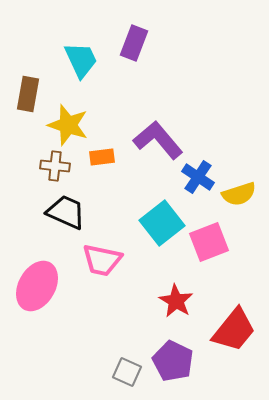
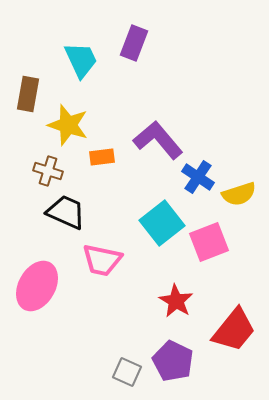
brown cross: moved 7 px left, 5 px down; rotated 12 degrees clockwise
